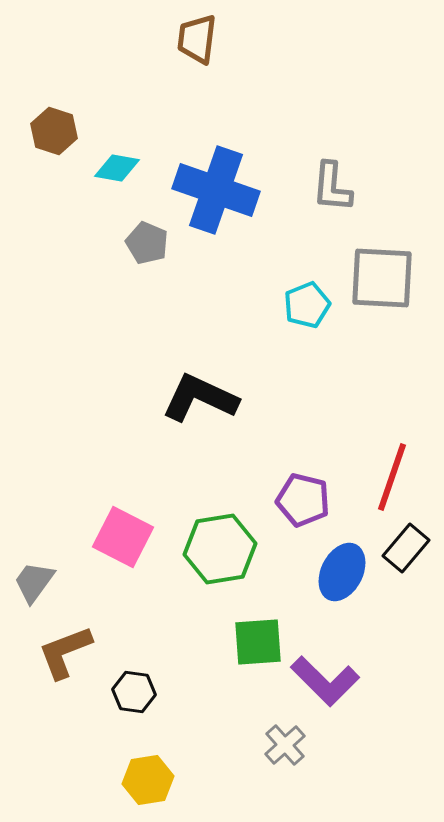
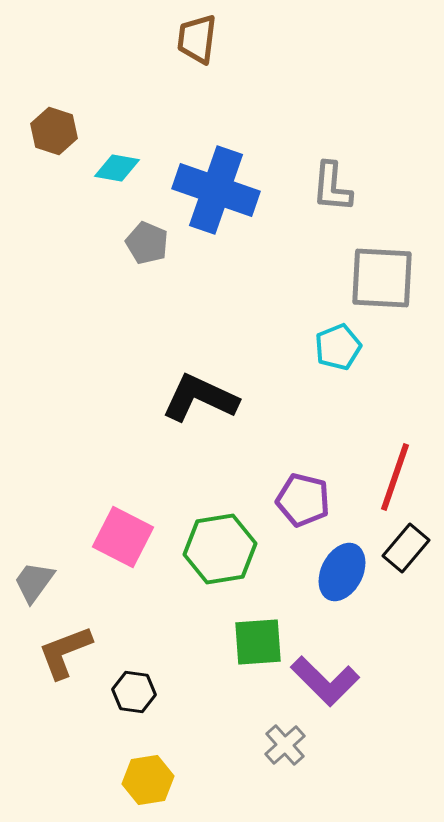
cyan pentagon: moved 31 px right, 42 px down
red line: moved 3 px right
